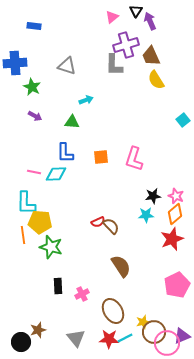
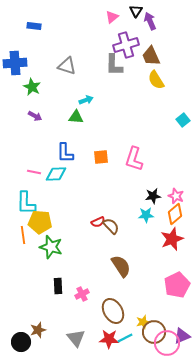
green triangle at (72, 122): moved 4 px right, 5 px up
